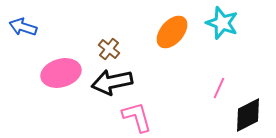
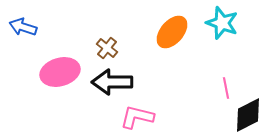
brown cross: moved 2 px left, 1 px up
pink ellipse: moved 1 px left, 1 px up
black arrow: rotated 12 degrees clockwise
pink line: moved 7 px right; rotated 35 degrees counterclockwise
pink L-shape: rotated 60 degrees counterclockwise
